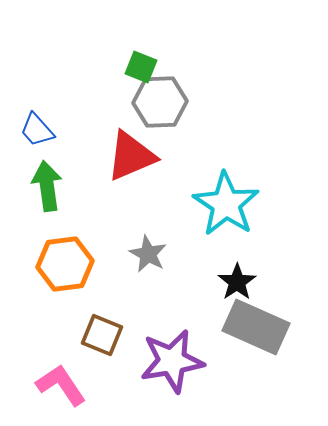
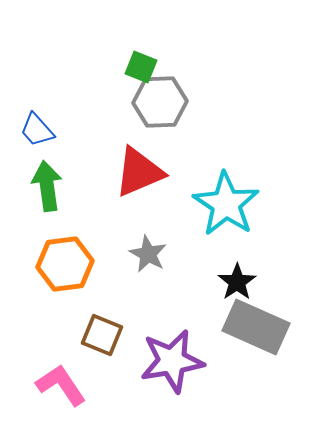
red triangle: moved 8 px right, 16 px down
